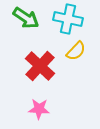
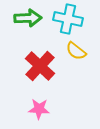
green arrow: moved 2 px right; rotated 36 degrees counterclockwise
yellow semicircle: rotated 85 degrees clockwise
